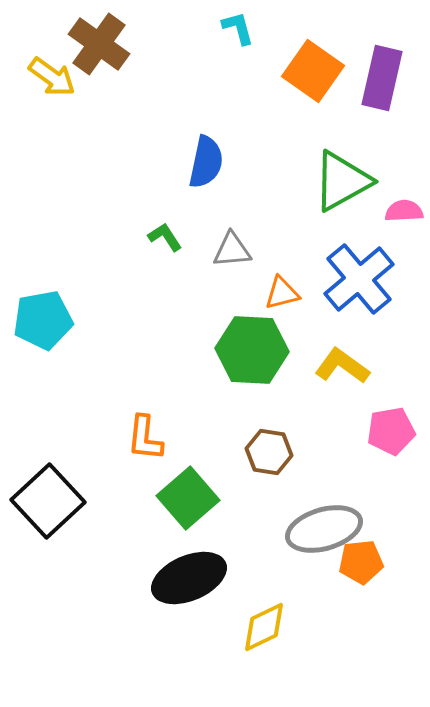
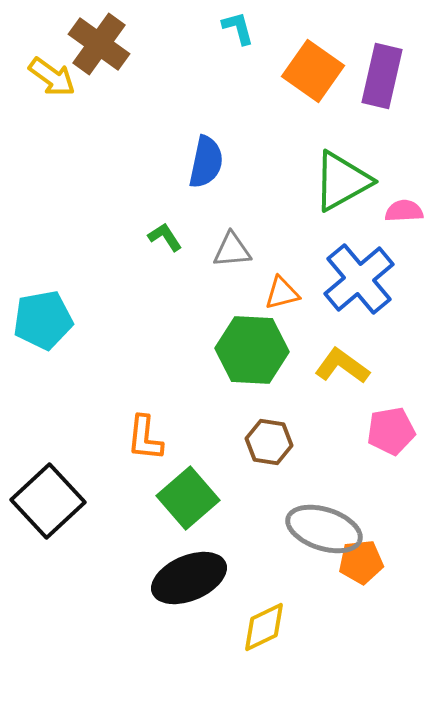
purple rectangle: moved 2 px up
brown hexagon: moved 10 px up
gray ellipse: rotated 34 degrees clockwise
